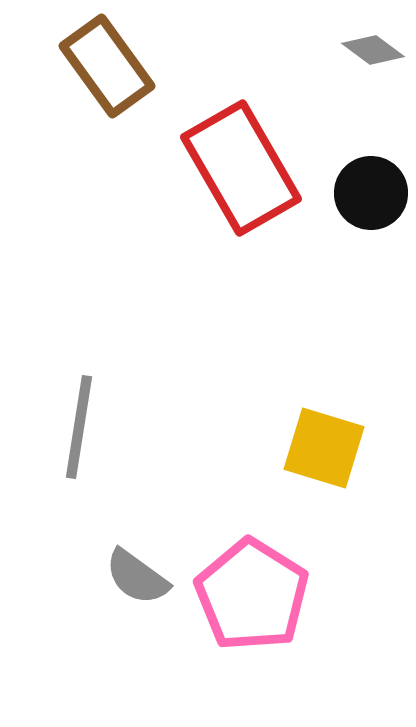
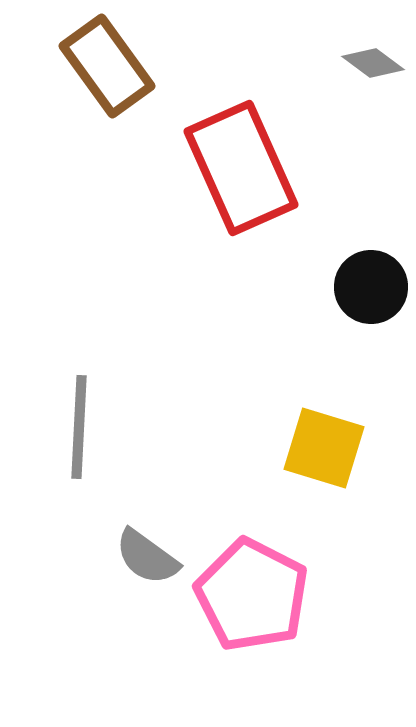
gray diamond: moved 13 px down
red rectangle: rotated 6 degrees clockwise
black circle: moved 94 px down
gray line: rotated 6 degrees counterclockwise
gray semicircle: moved 10 px right, 20 px up
pink pentagon: rotated 5 degrees counterclockwise
